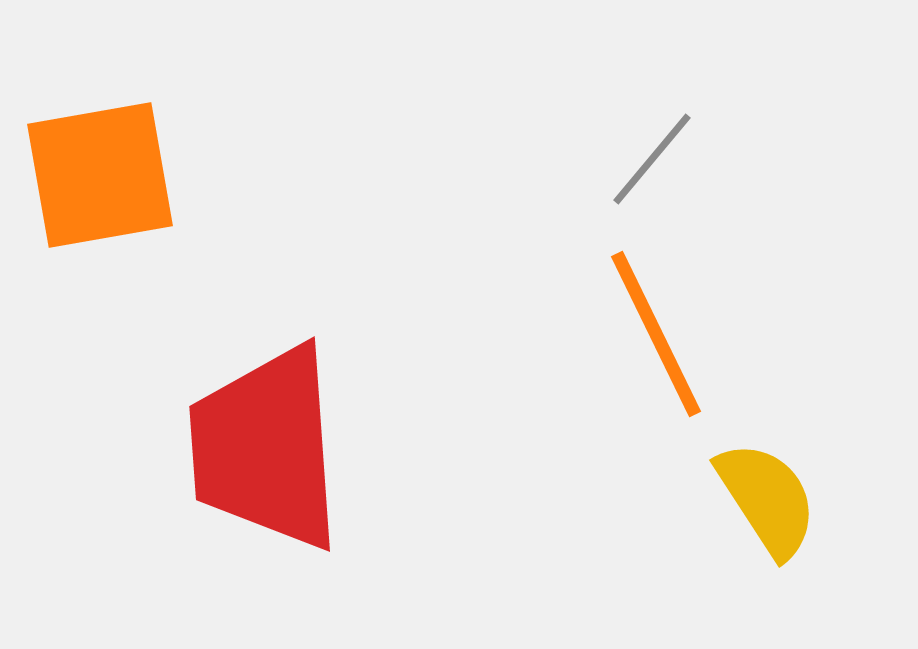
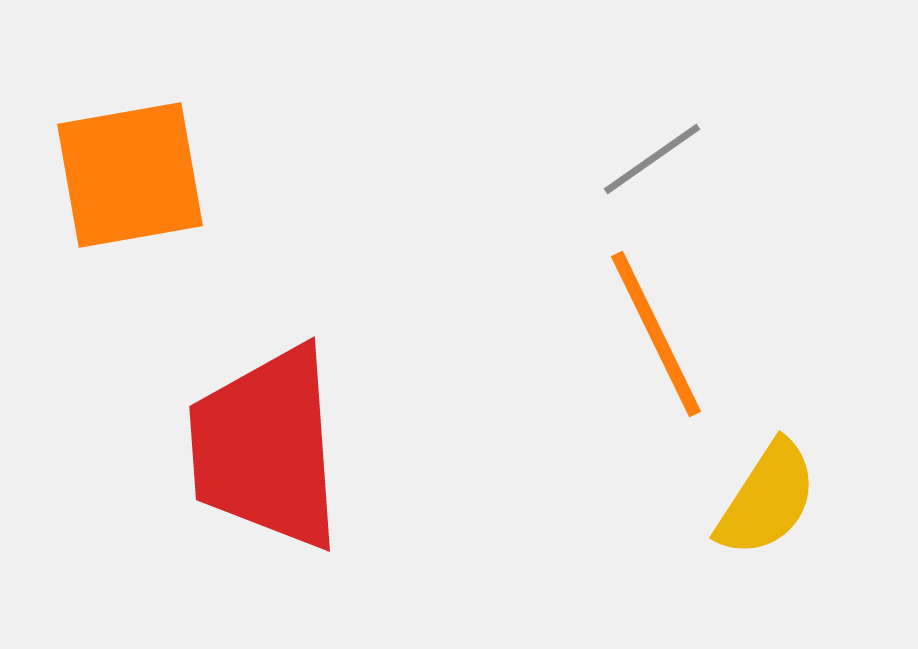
gray line: rotated 15 degrees clockwise
orange square: moved 30 px right
yellow semicircle: rotated 66 degrees clockwise
